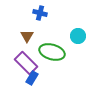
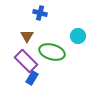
purple rectangle: moved 2 px up
